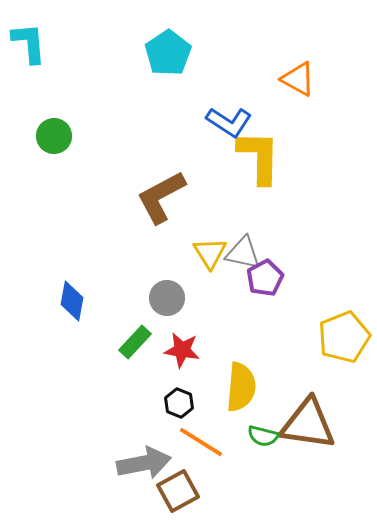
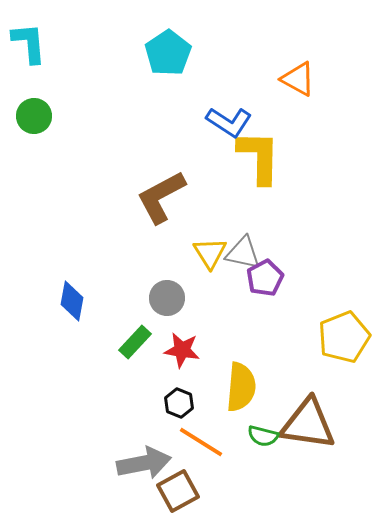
green circle: moved 20 px left, 20 px up
